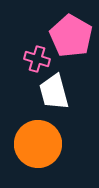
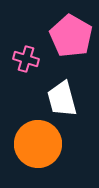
pink cross: moved 11 px left
white trapezoid: moved 8 px right, 7 px down
